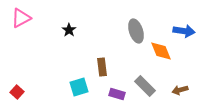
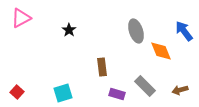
blue arrow: rotated 135 degrees counterclockwise
cyan square: moved 16 px left, 6 px down
